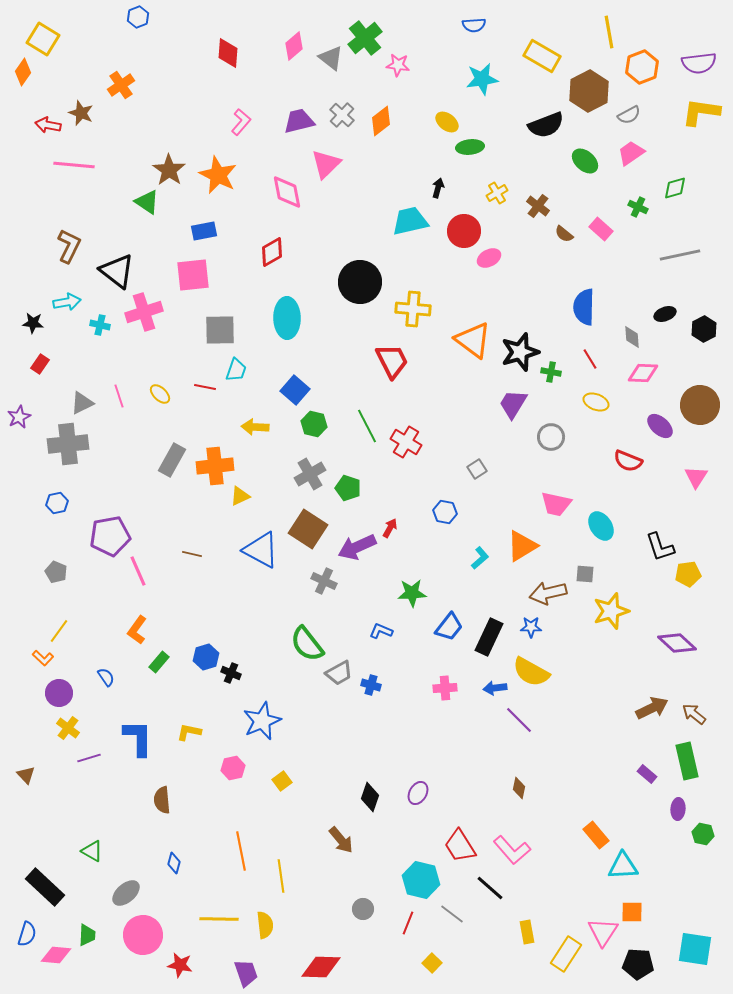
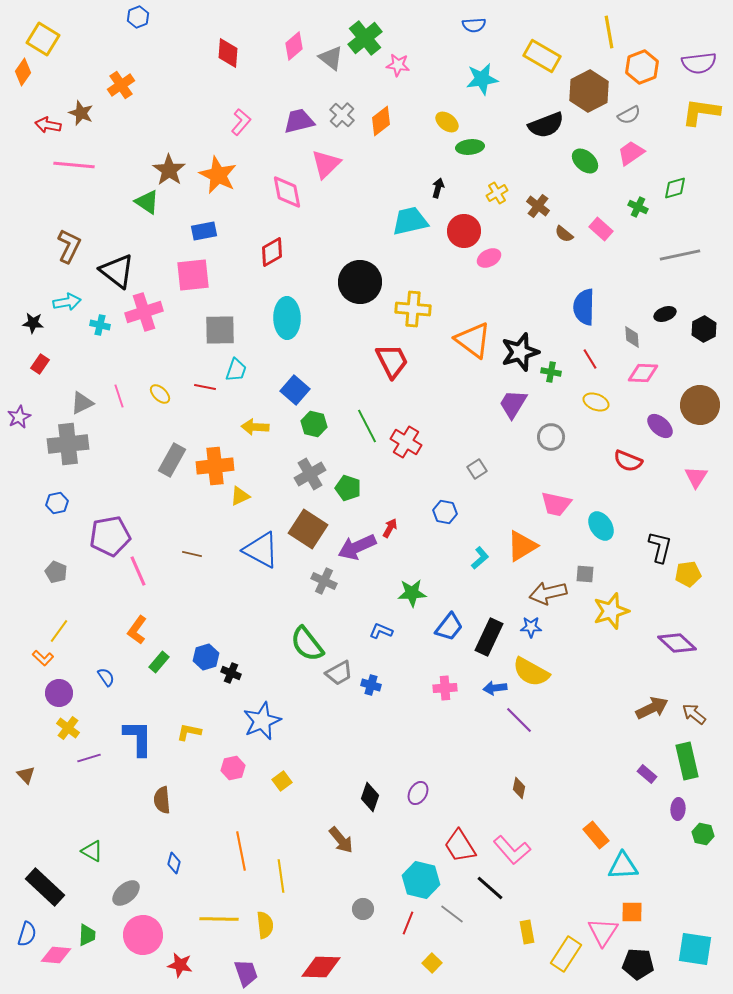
black L-shape at (660, 547): rotated 148 degrees counterclockwise
